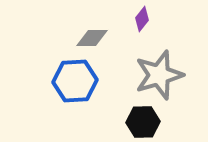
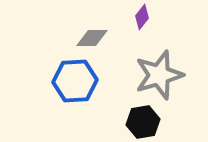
purple diamond: moved 2 px up
black hexagon: rotated 8 degrees counterclockwise
